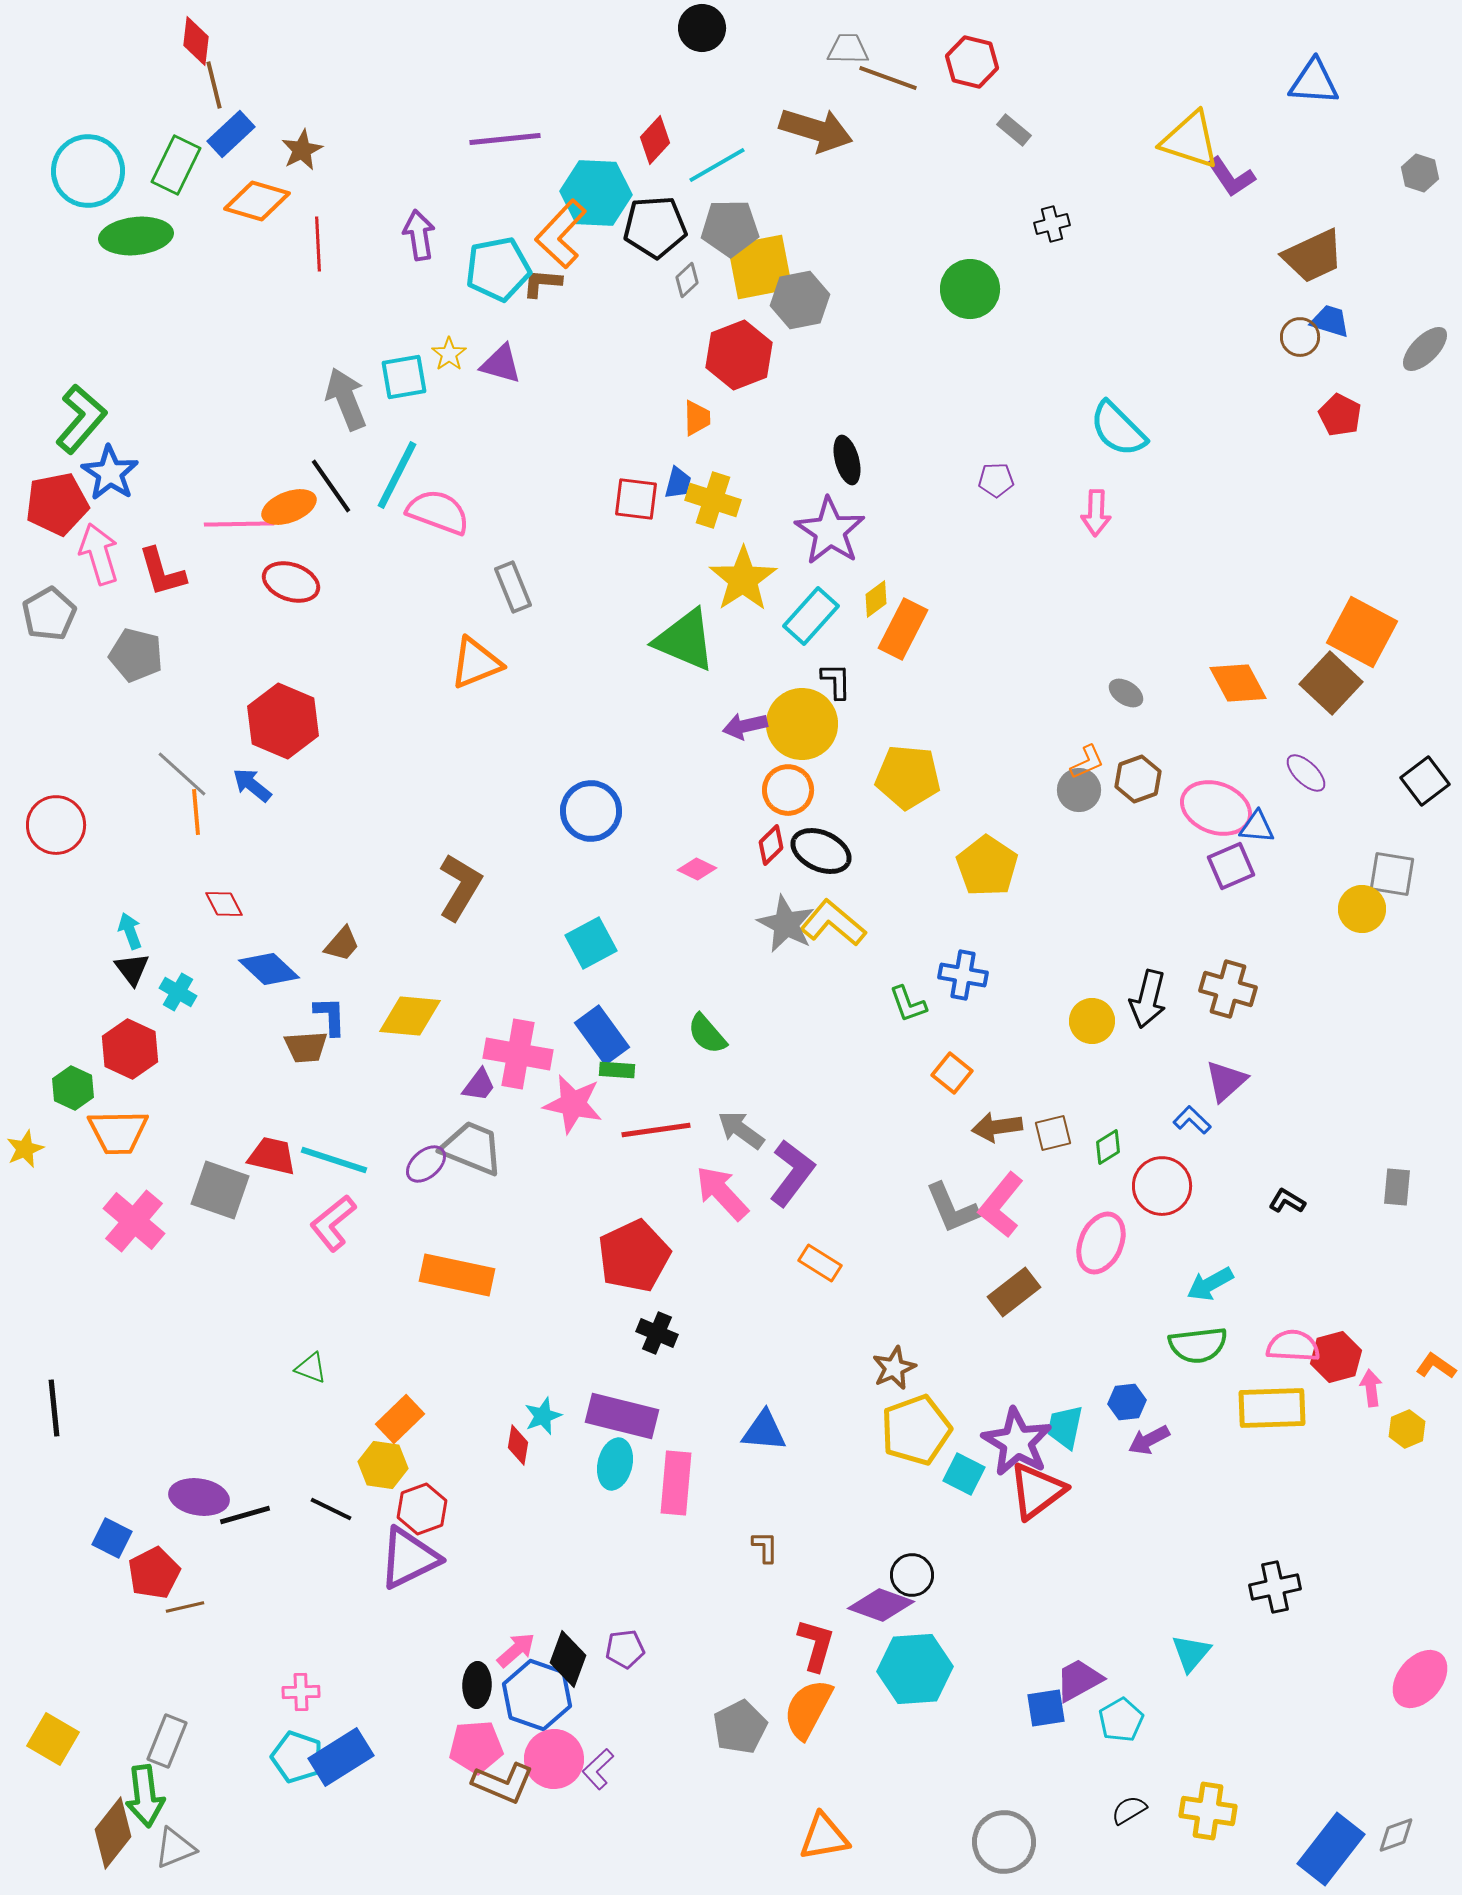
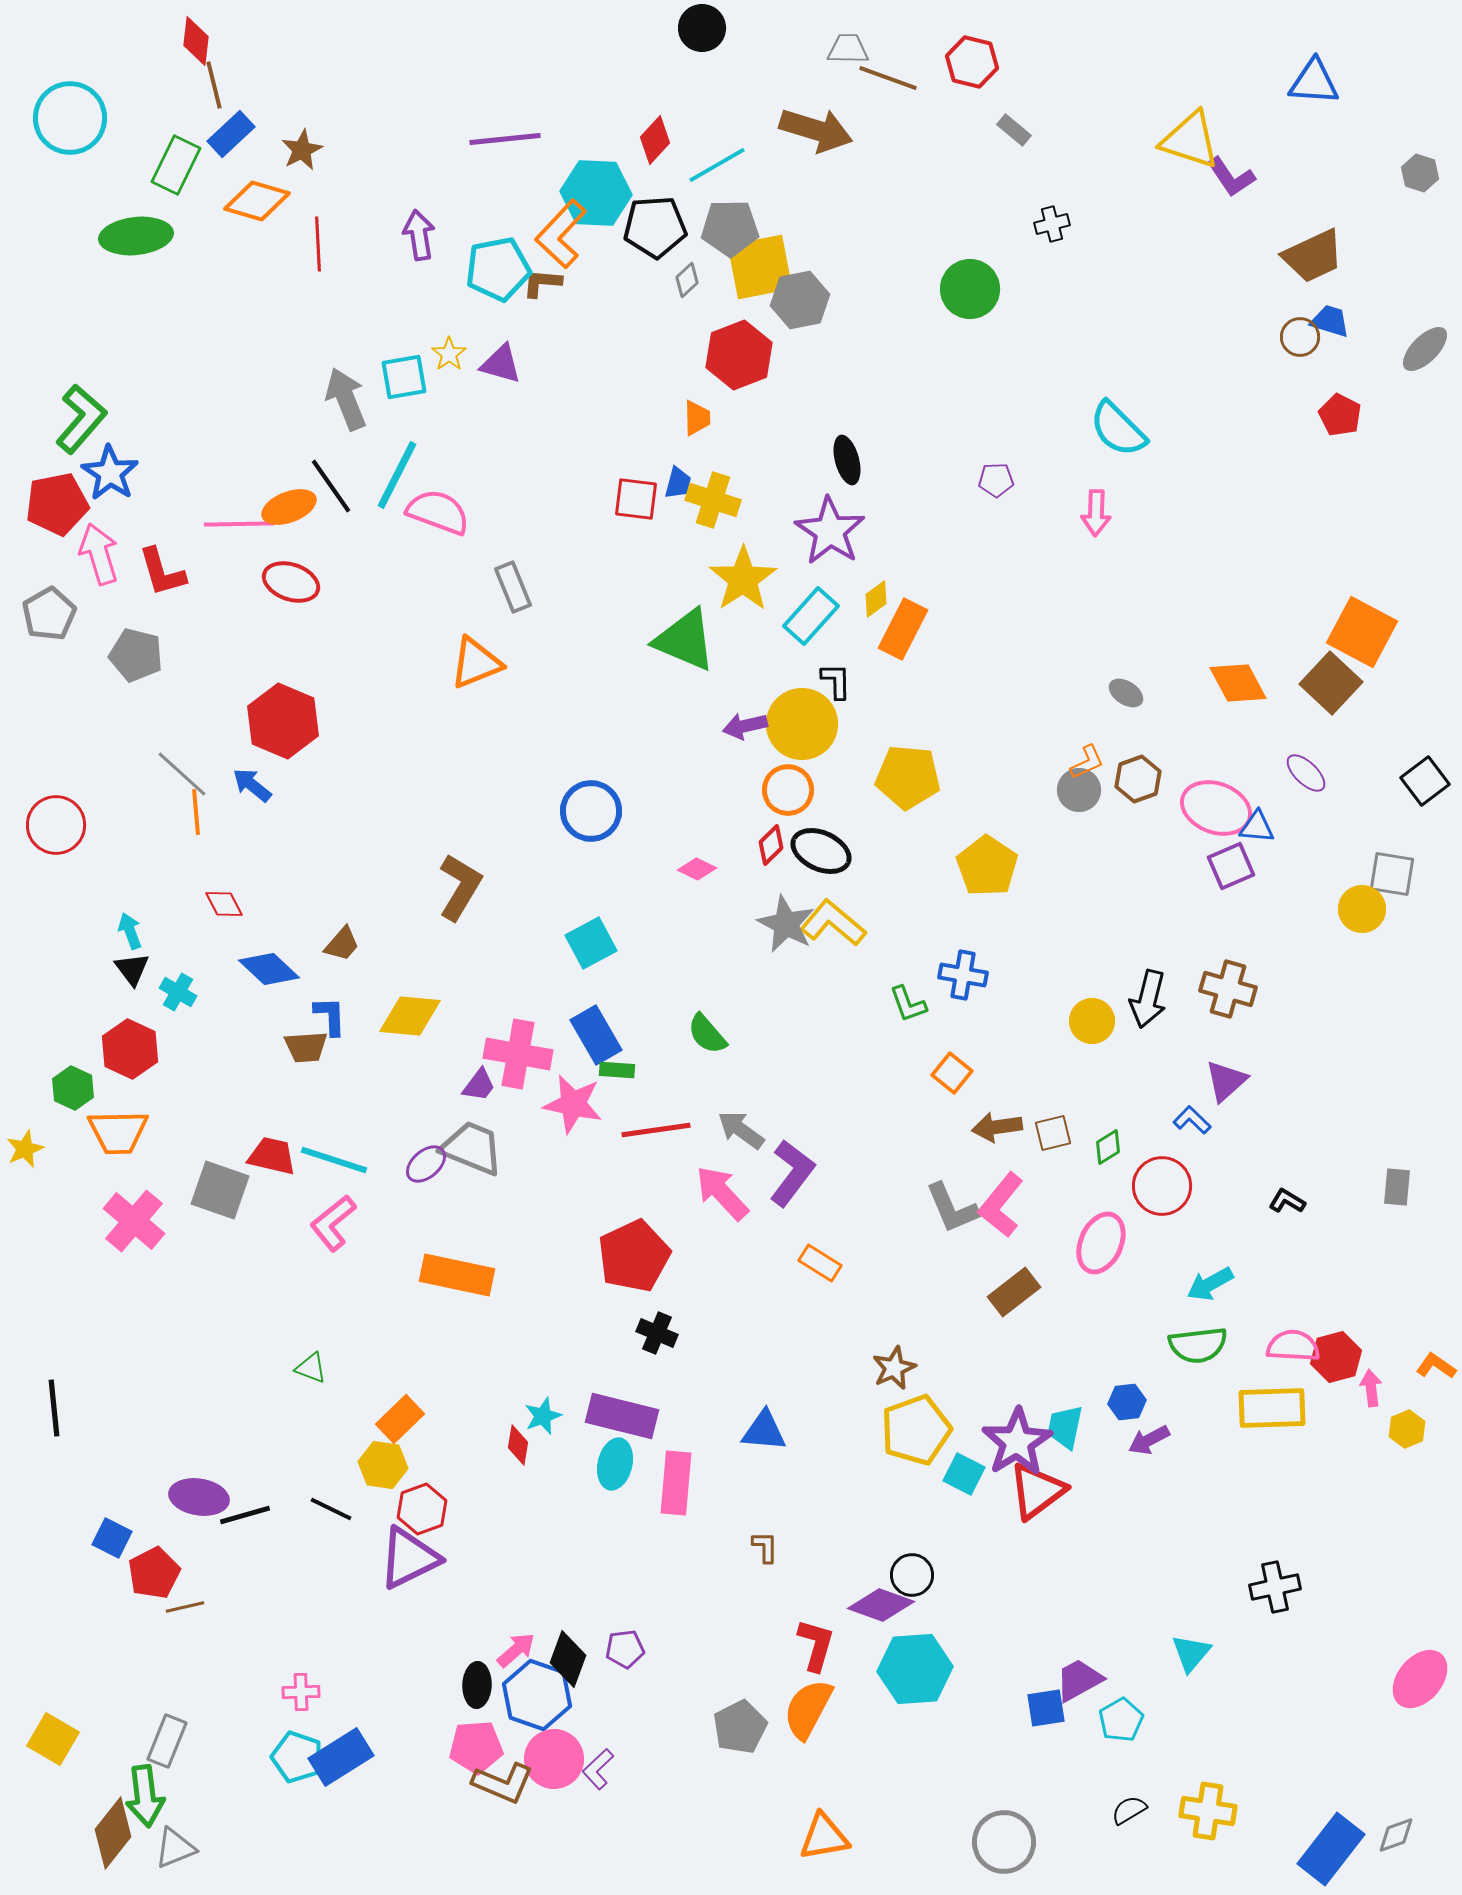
cyan circle at (88, 171): moved 18 px left, 53 px up
blue rectangle at (602, 1035): moved 6 px left; rotated 6 degrees clockwise
purple star at (1017, 1442): rotated 10 degrees clockwise
